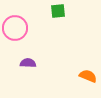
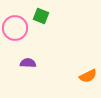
green square: moved 17 px left, 5 px down; rotated 28 degrees clockwise
orange semicircle: rotated 132 degrees clockwise
